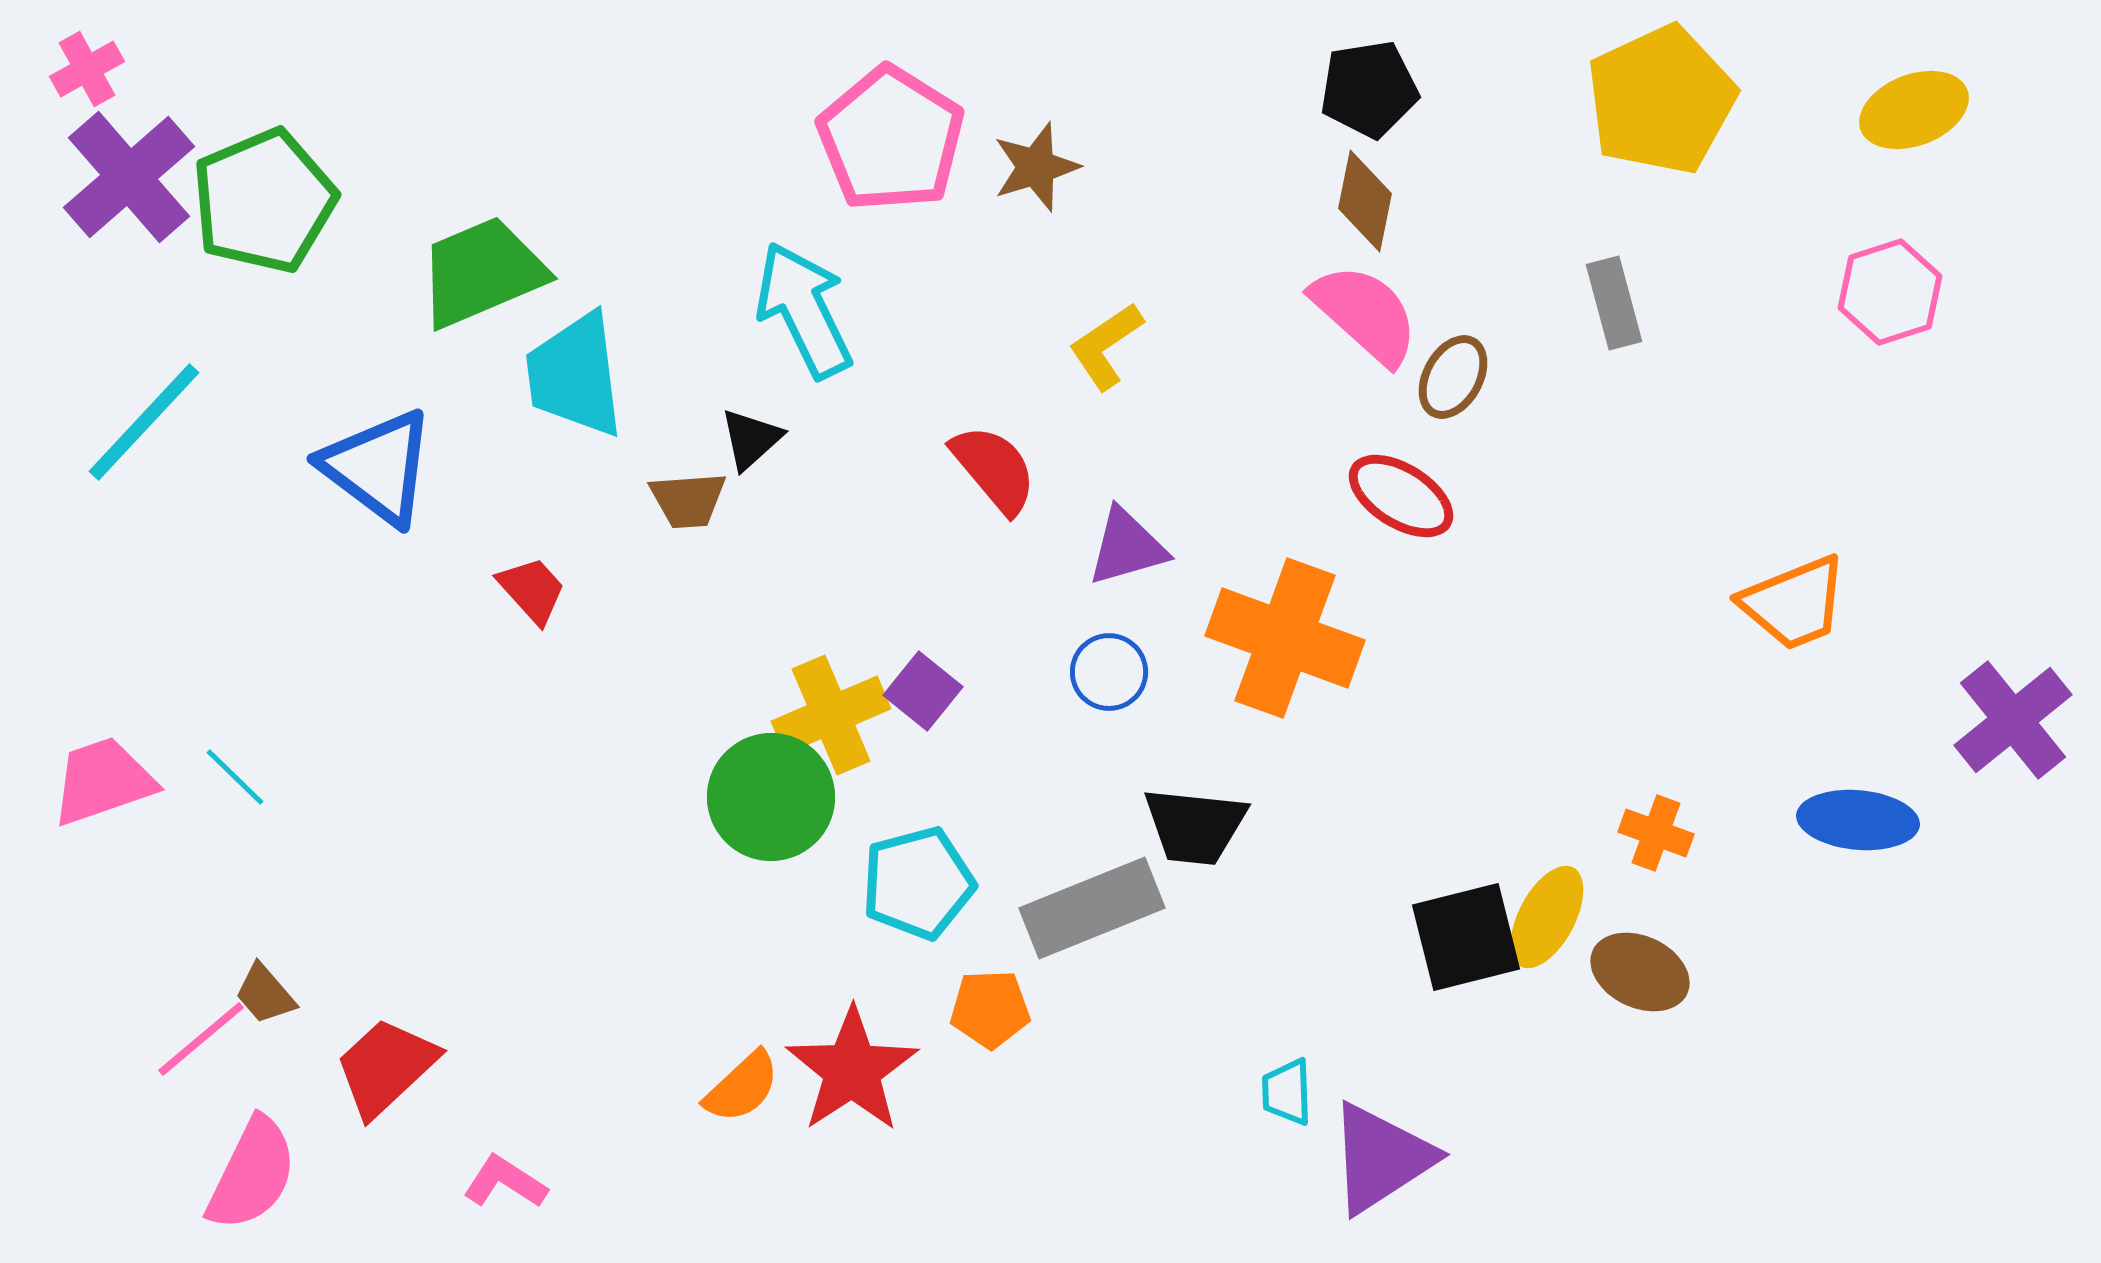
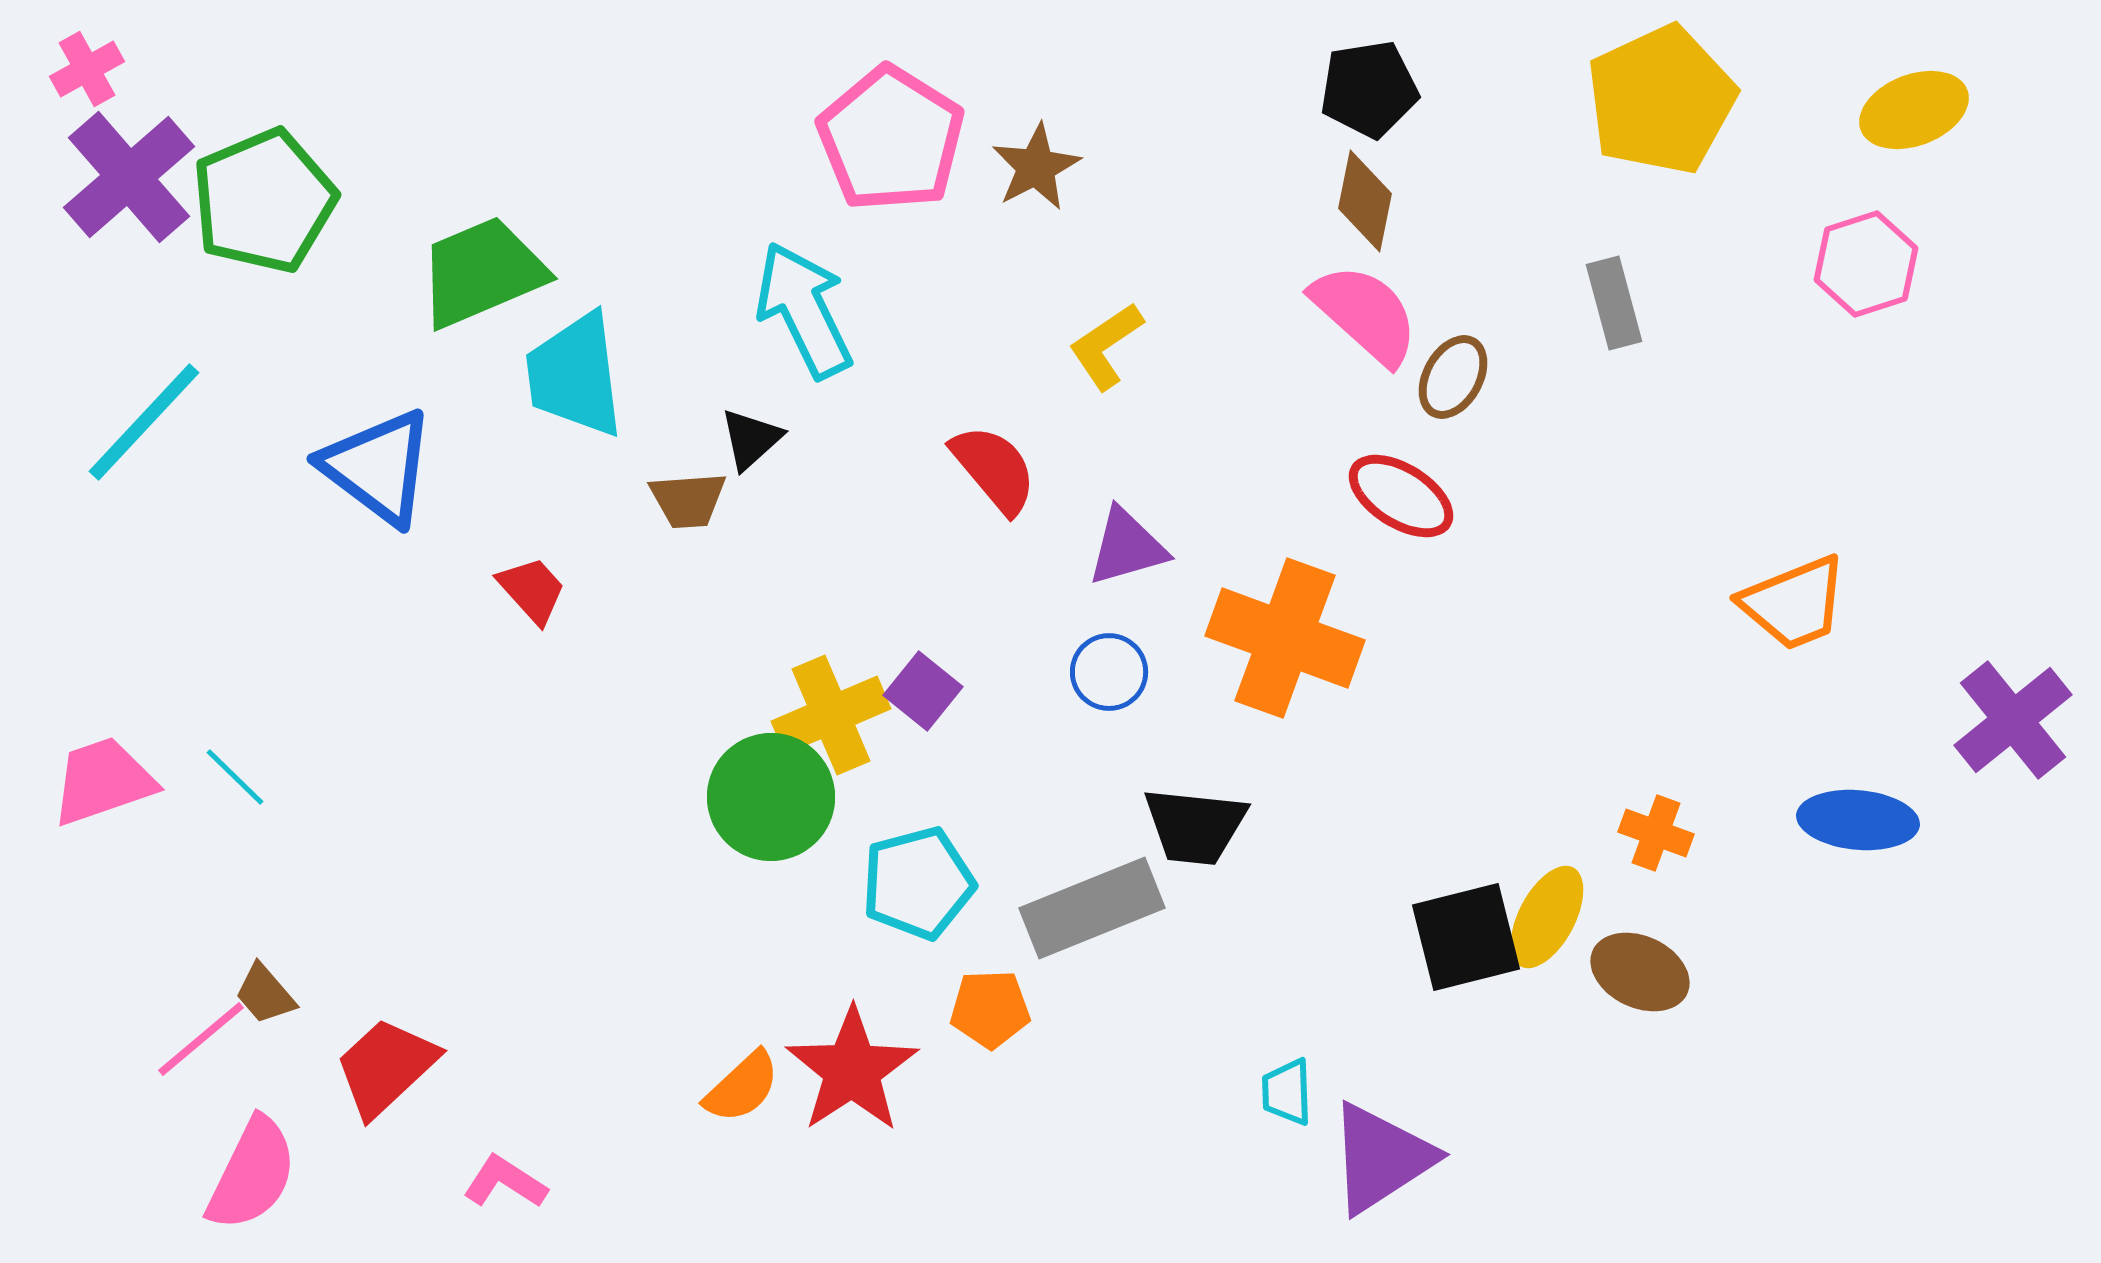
brown star at (1036, 167): rotated 10 degrees counterclockwise
pink hexagon at (1890, 292): moved 24 px left, 28 px up
